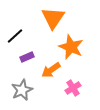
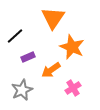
orange star: moved 1 px right
purple rectangle: moved 1 px right
